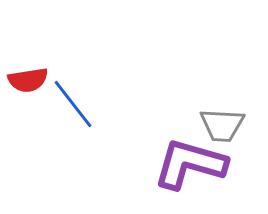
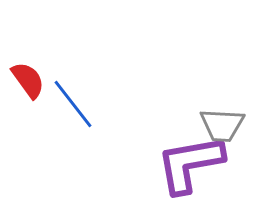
red semicircle: rotated 117 degrees counterclockwise
purple L-shape: rotated 26 degrees counterclockwise
